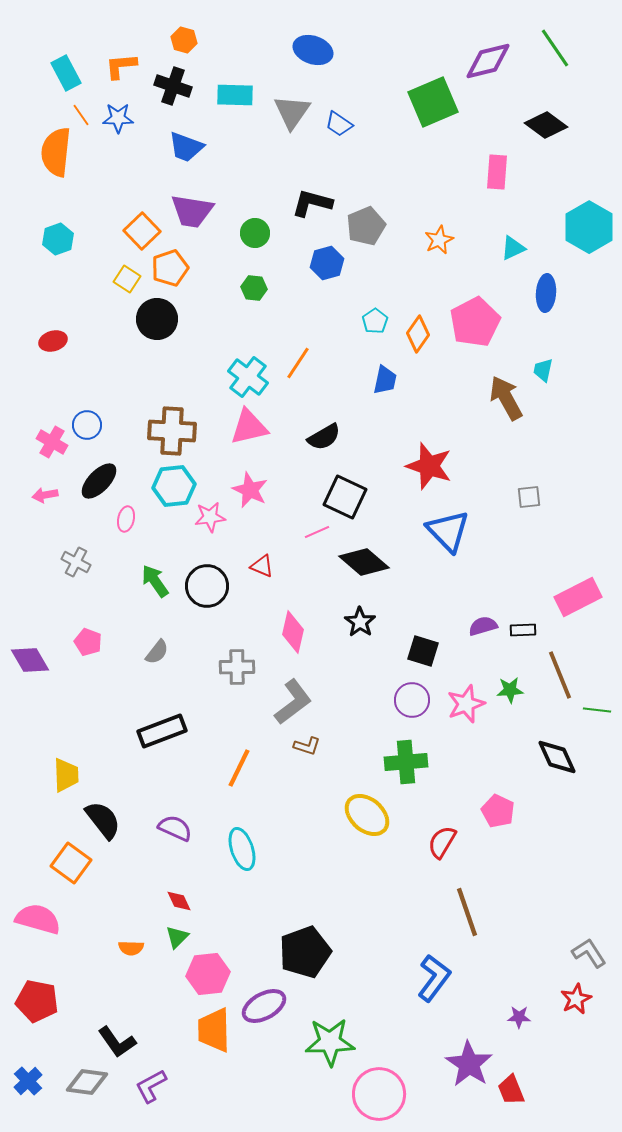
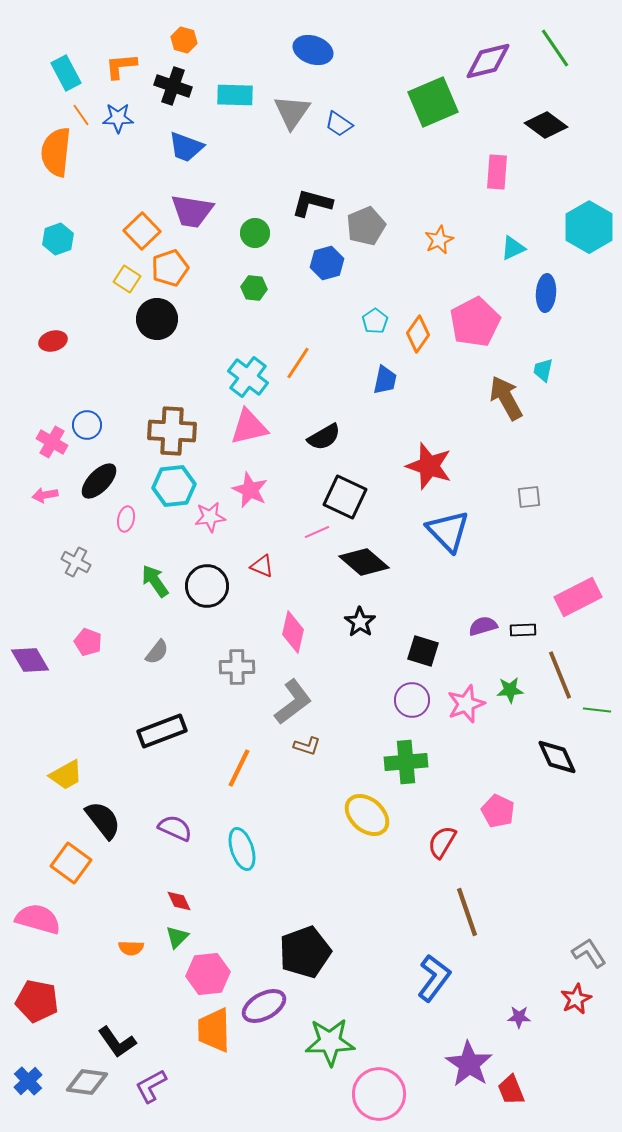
yellow trapezoid at (66, 775): rotated 63 degrees clockwise
